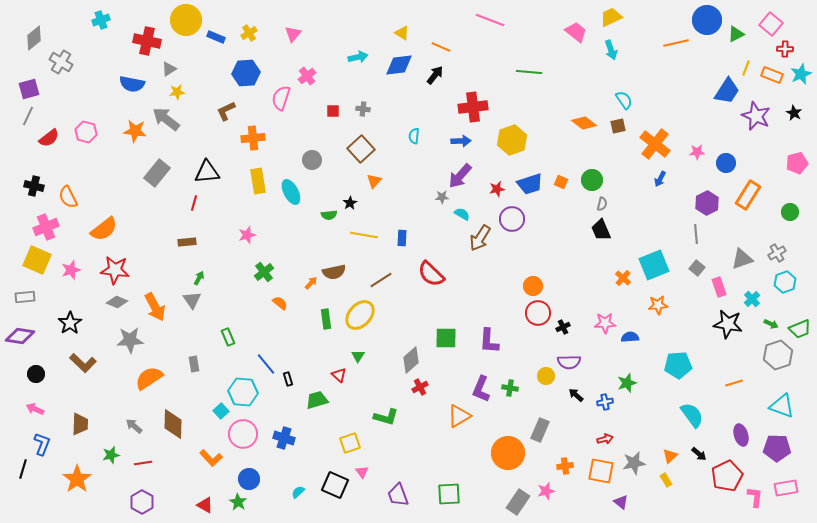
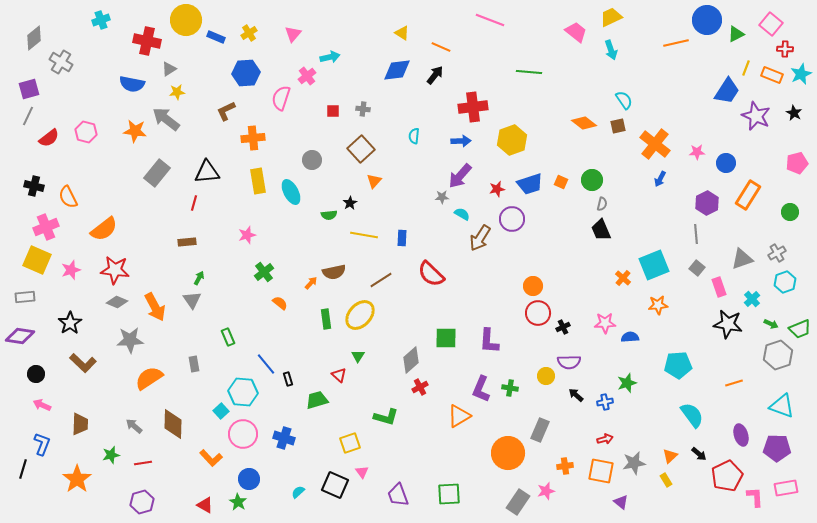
cyan arrow at (358, 57): moved 28 px left
blue diamond at (399, 65): moved 2 px left, 5 px down
pink arrow at (35, 409): moved 7 px right, 4 px up
pink L-shape at (755, 497): rotated 10 degrees counterclockwise
purple hexagon at (142, 502): rotated 15 degrees clockwise
